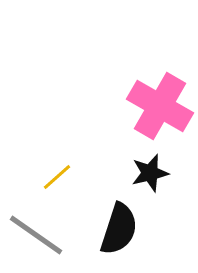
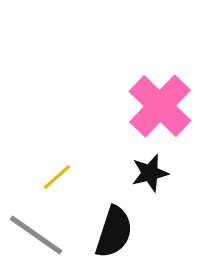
pink cross: rotated 14 degrees clockwise
black semicircle: moved 5 px left, 3 px down
